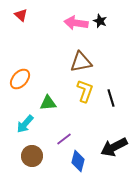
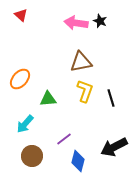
green triangle: moved 4 px up
